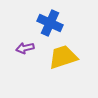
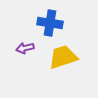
blue cross: rotated 15 degrees counterclockwise
